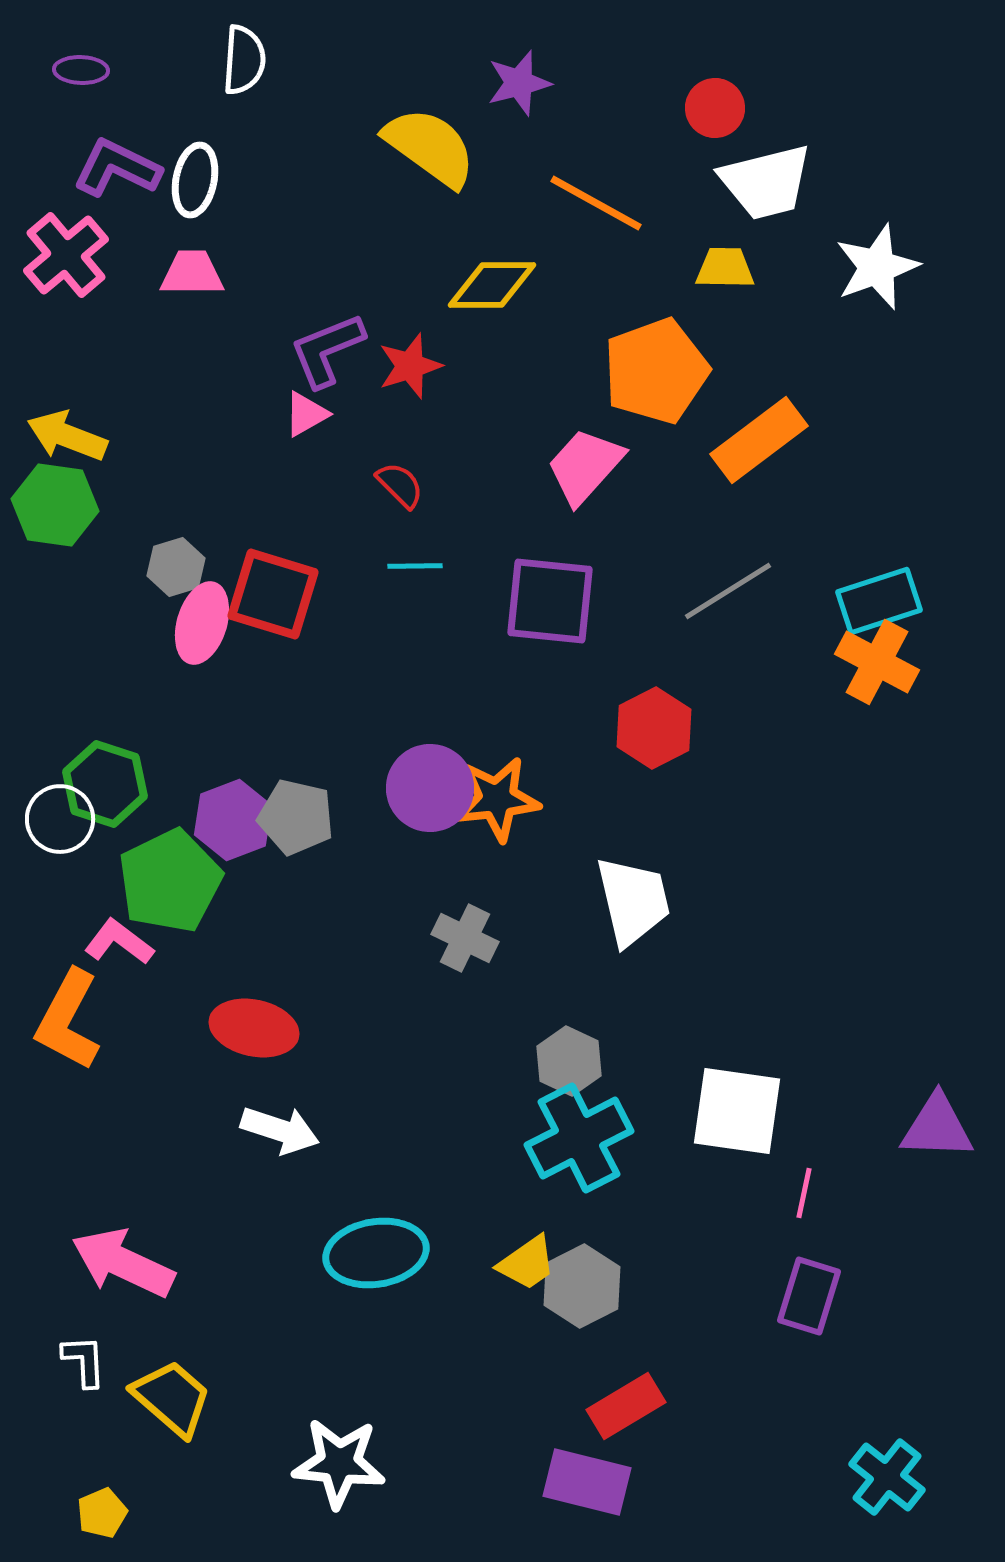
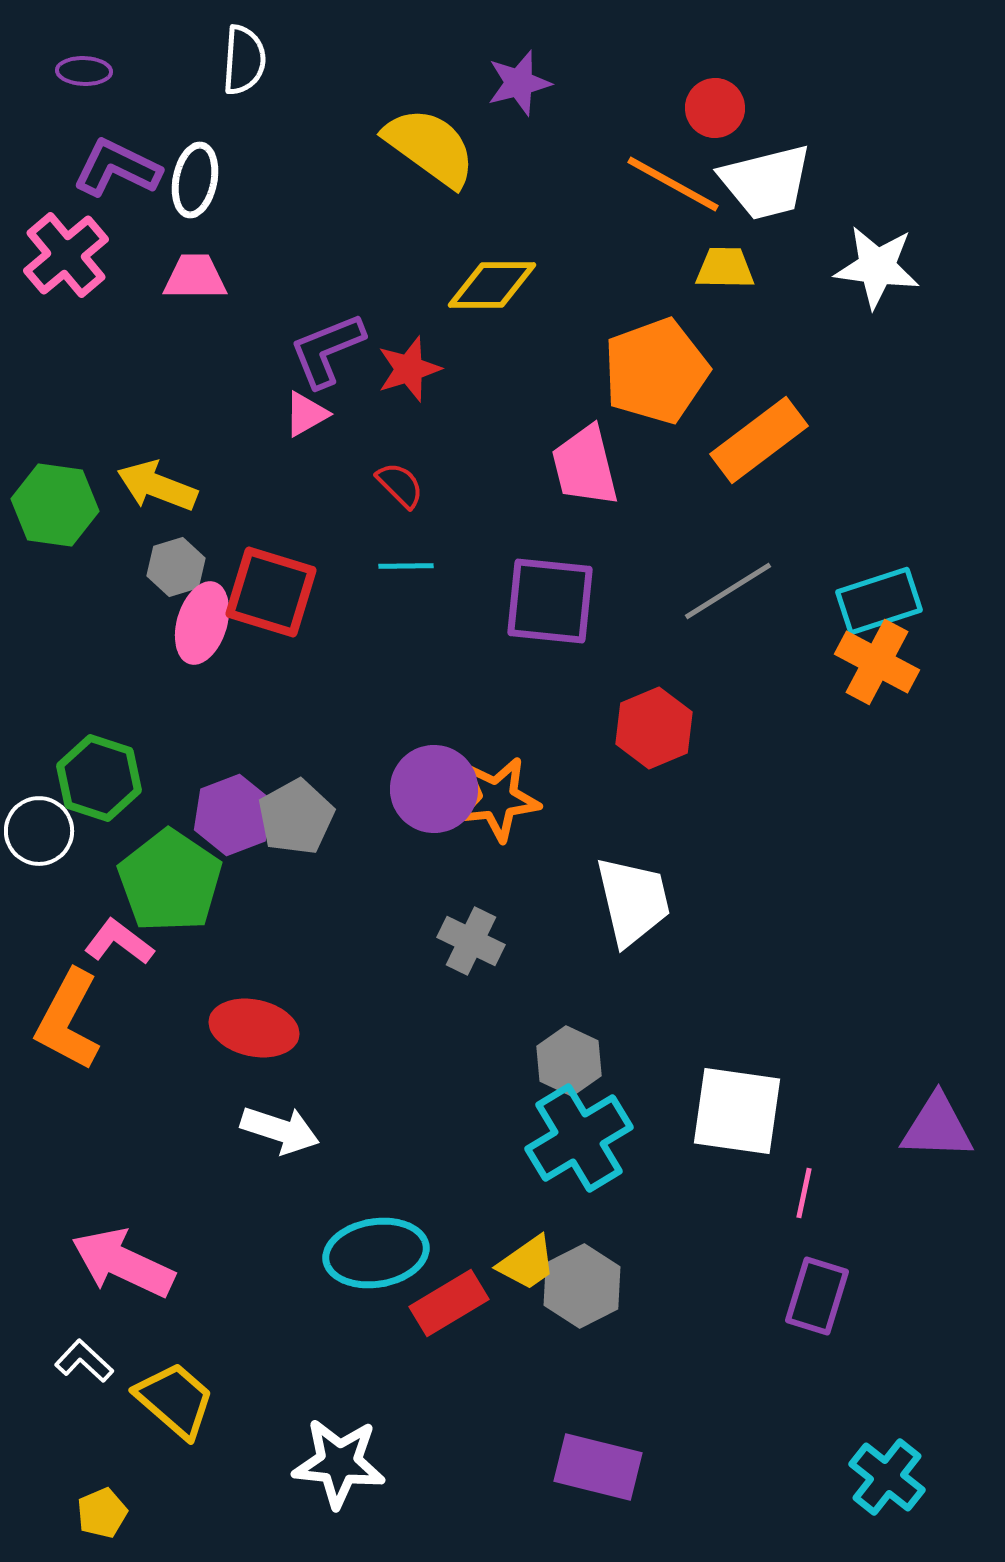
purple ellipse at (81, 70): moved 3 px right, 1 px down
orange line at (596, 203): moved 77 px right, 19 px up
white star at (877, 267): rotated 28 degrees clockwise
pink trapezoid at (192, 273): moved 3 px right, 4 px down
red star at (410, 366): moved 1 px left, 3 px down
yellow arrow at (67, 436): moved 90 px right, 50 px down
pink trapezoid at (585, 466): rotated 56 degrees counterclockwise
cyan line at (415, 566): moved 9 px left
red square at (273, 594): moved 2 px left, 2 px up
red hexagon at (654, 728): rotated 4 degrees clockwise
green hexagon at (105, 784): moved 6 px left, 6 px up
purple circle at (430, 788): moved 4 px right, 1 px down
gray pentagon at (296, 817): rotated 30 degrees clockwise
white circle at (60, 819): moved 21 px left, 12 px down
purple hexagon at (233, 820): moved 5 px up
green pentagon at (170, 881): rotated 12 degrees counterclockwise
gray cross at (465, 938): moved 6 px right, 3 px down
cyan cross at (579, 1138): rotated 4 degrees counterclockwise
purple rectangle at (809, 1296): moved 8 px right
white L-shape at (84, 1361): rotated 44 degrees counterclockwise
yellow trapezoid at (172, 1398): moved 3 px right, 2 px down
red rectangle at (626, 1406): moved 177 px left, 103 px up
purple rectangle at (587, 1482): moved 11 px right, 15 px up
